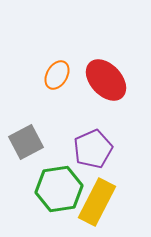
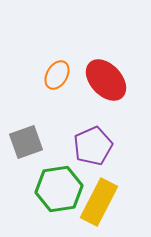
gray square: rotated 8 degrees clockwise
purple pentagon: moved 3 px up
yellow rectangle: moved 2 px right
